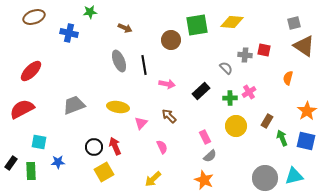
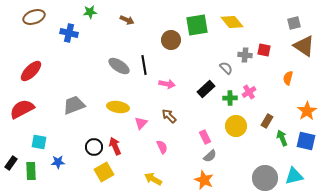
yellow diamond at (232, 22): rotated 45 degrees clockwise
brown arrow at (125, 28): moved 2 px right, 8 px up
gray ellipse at (119, 61): moved 5 px down; rotated 35 degrees counterclockwise
black rectangle at (201, 91): moved 5 px right, 2 px up
yellow arrow at (153, 179): rotated 72 degrees clockwise
